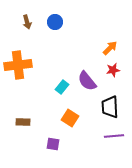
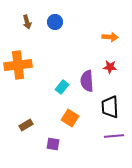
orange arrow: moved 11 px up; rotated 49 degrees clockwise
red star: moved 3 px left, 3 px up; rotated 16 degrees clockwise
purple semicircle: rotated 35 degrees clockwise
brown rectangle: moved 3 px right, 3 px down; rotated 32 degrees counterclockwise
